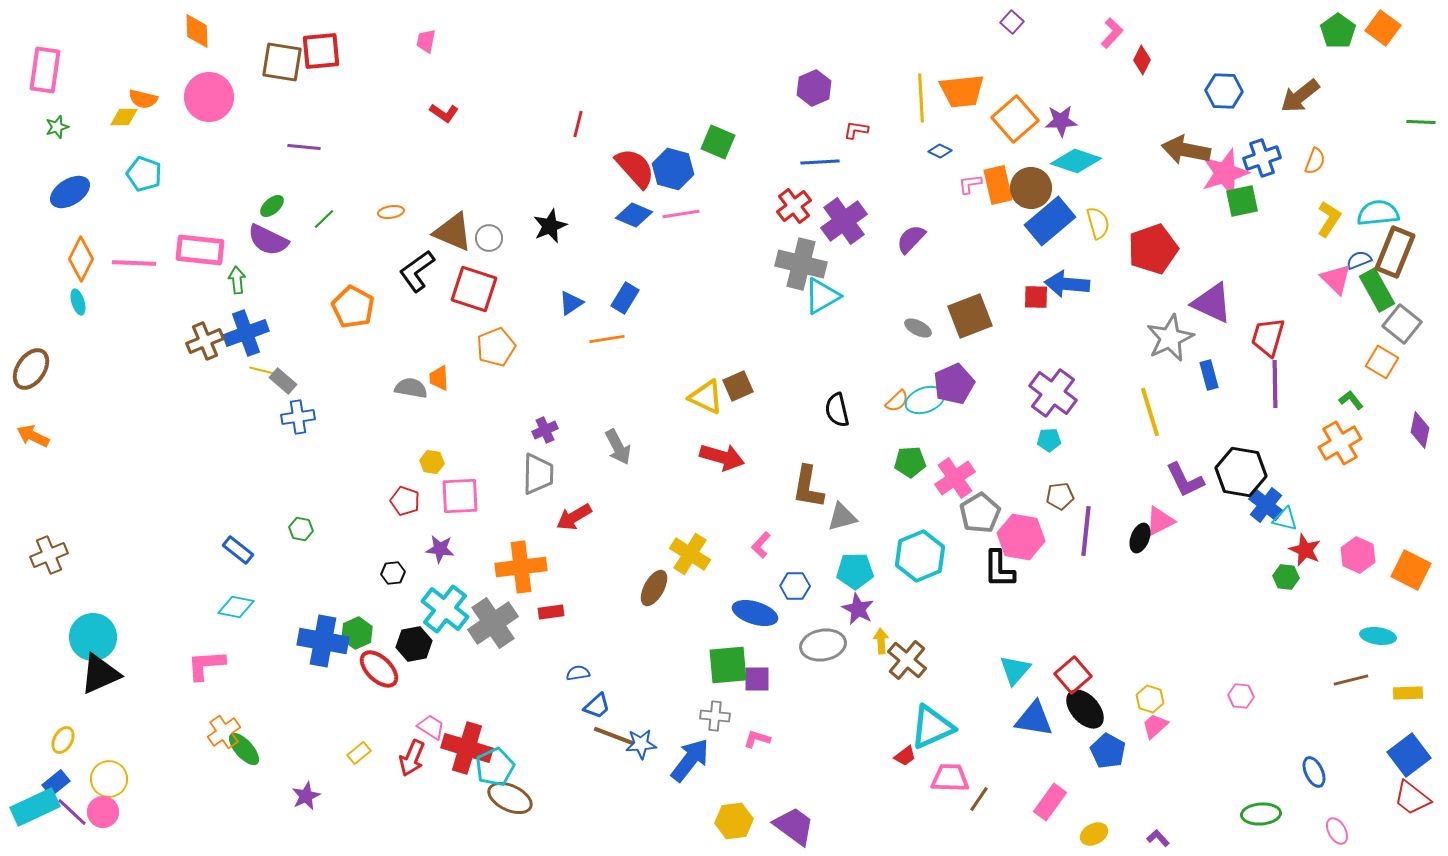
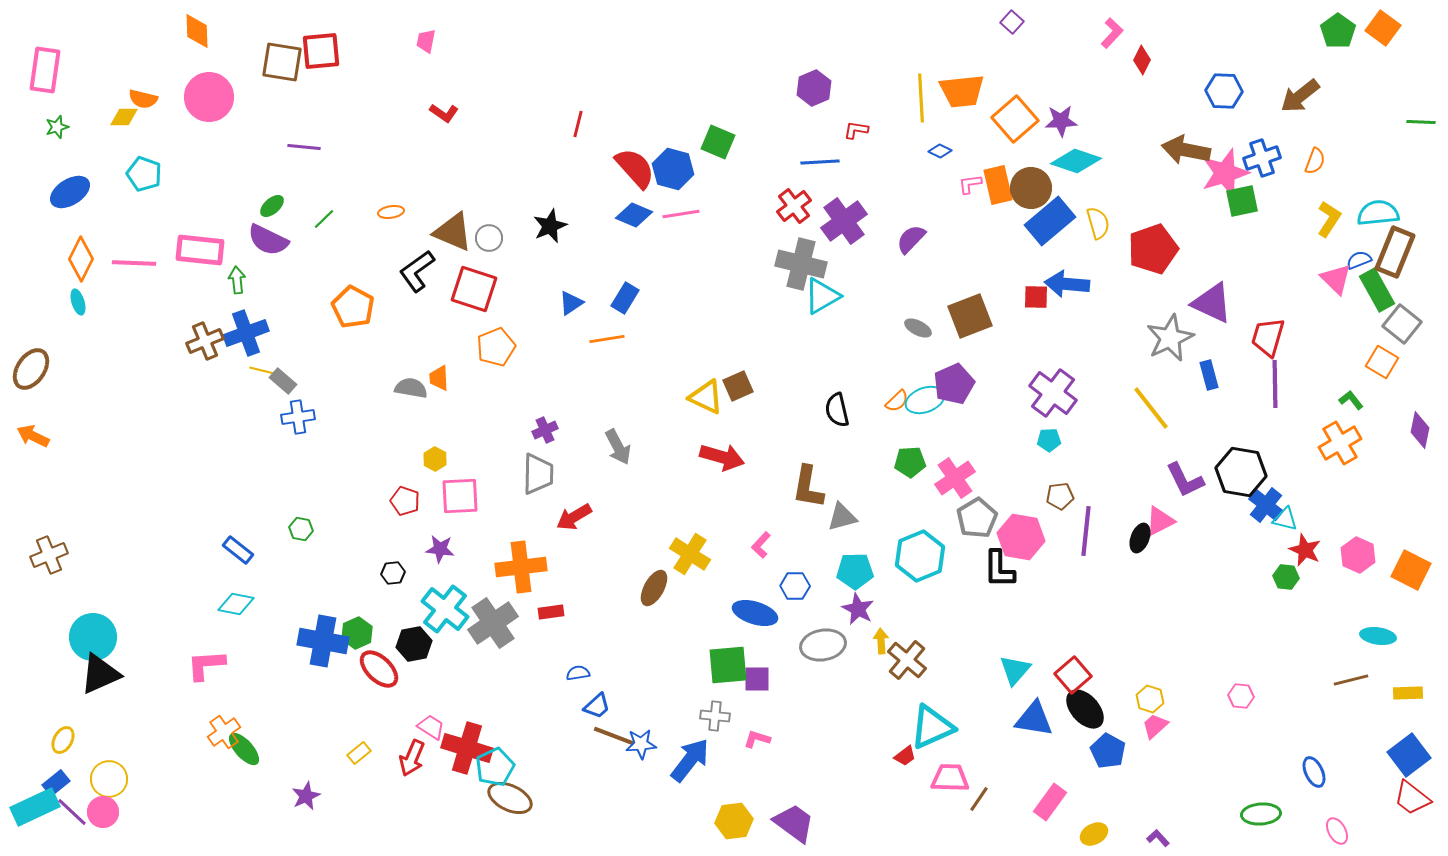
yellow line at (1150, 412): moved 1 px right, 4 px up; rotated 21 degrees counterclockwise
yellow hexagon at (432, 462): moved 3 px right, 3 px up; rotated 20 degrees clockwise
gray pentagon at (980, 513): moved 3 px left, 5 px down
cyan diamond at (236, 607): moved 3 px up
purple trapezoid at (794, 826): moved 3 px up
